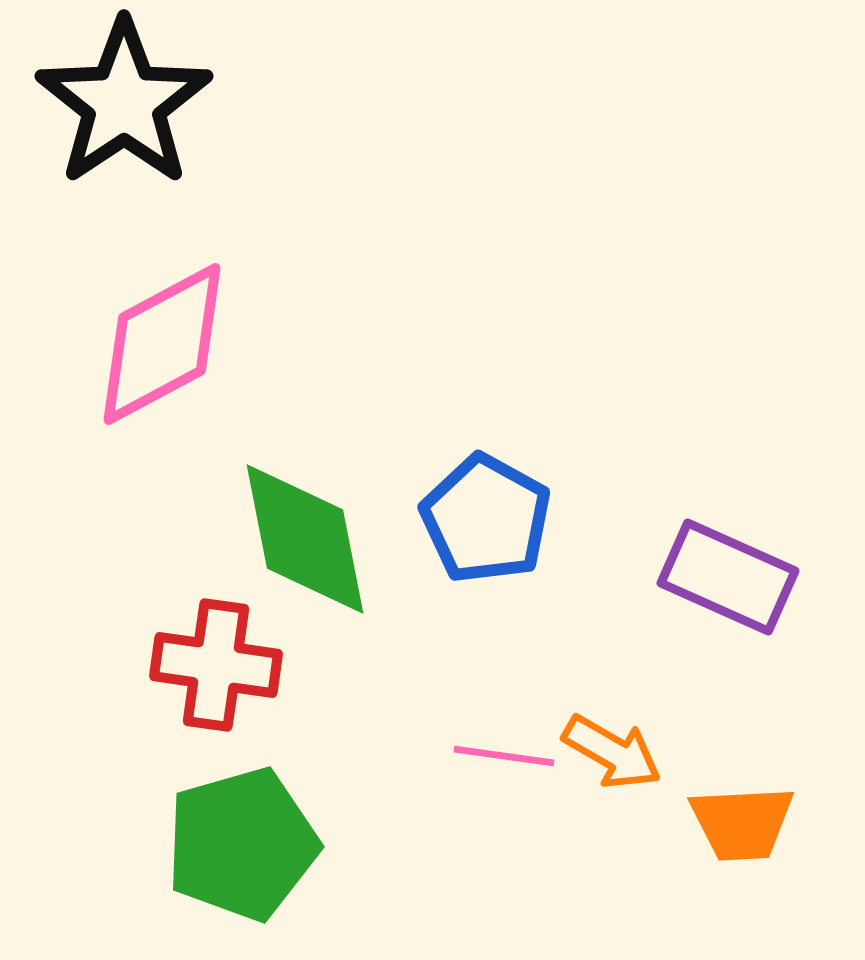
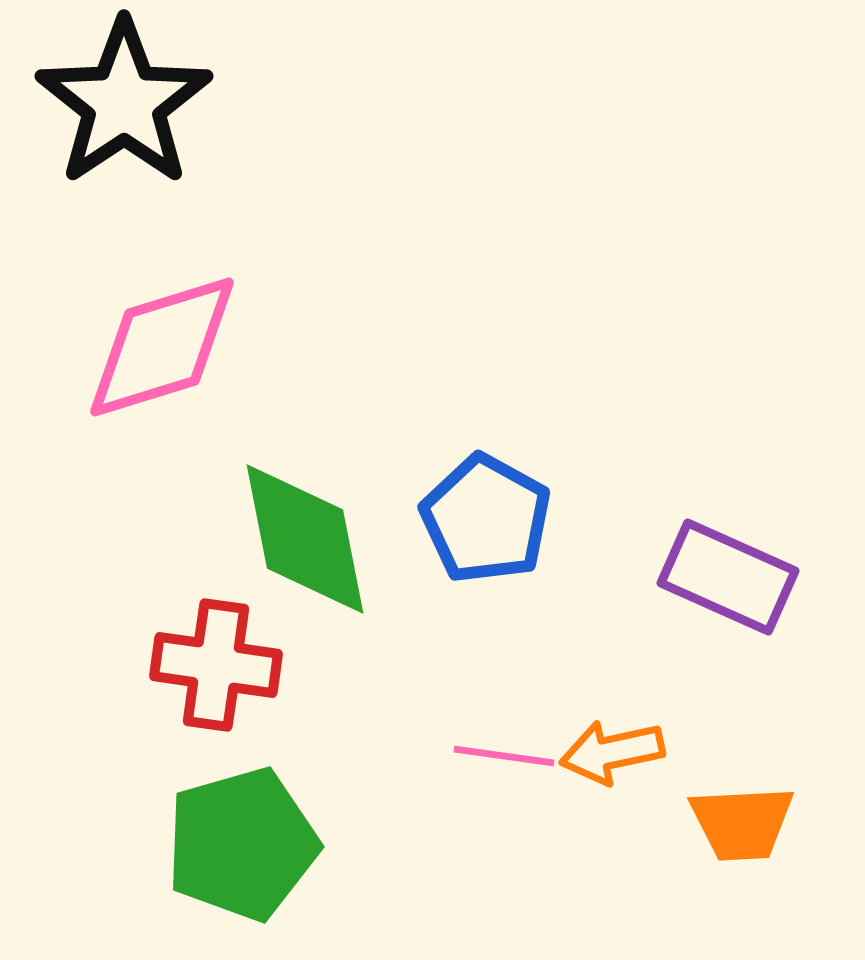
pink diamond: moved 3 px down; rotated 11 degrees clockwise
orange arrow: rotated 138 degrees clockwise
